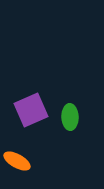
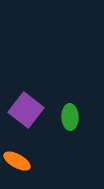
purple square: moved 5 px left; rotated 28 degrees counterclockwise
